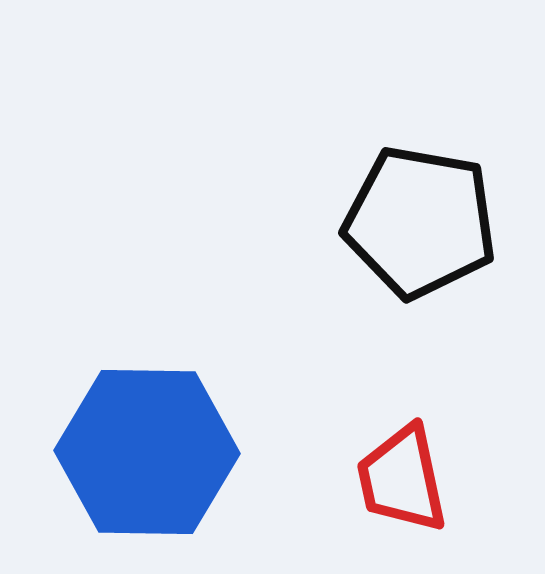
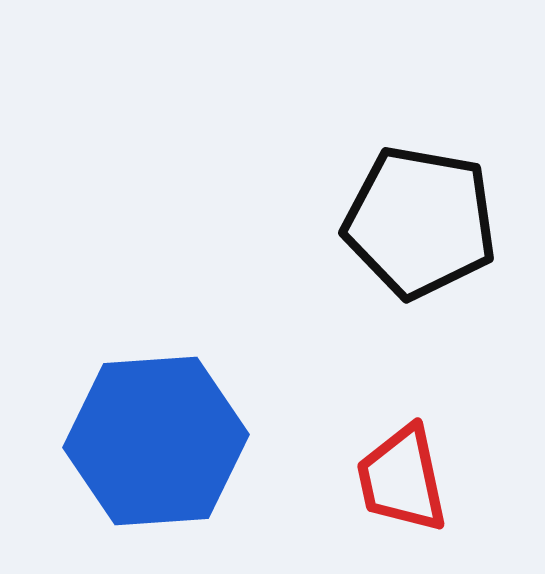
blue hexagon: moved 9 px right, 11 px up; rotated 5 degrees counterclockwise
